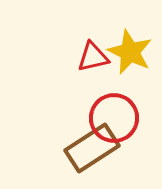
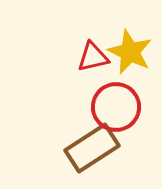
red circle: moved 2 px right, 11 px up
